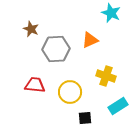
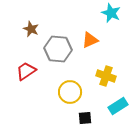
gray hexagon: moved 2 px right; rotated 8 degrees clockwise
red trapezoid: moved 9 px left, 14 px up; rotated 40 degrees counterclockwise
